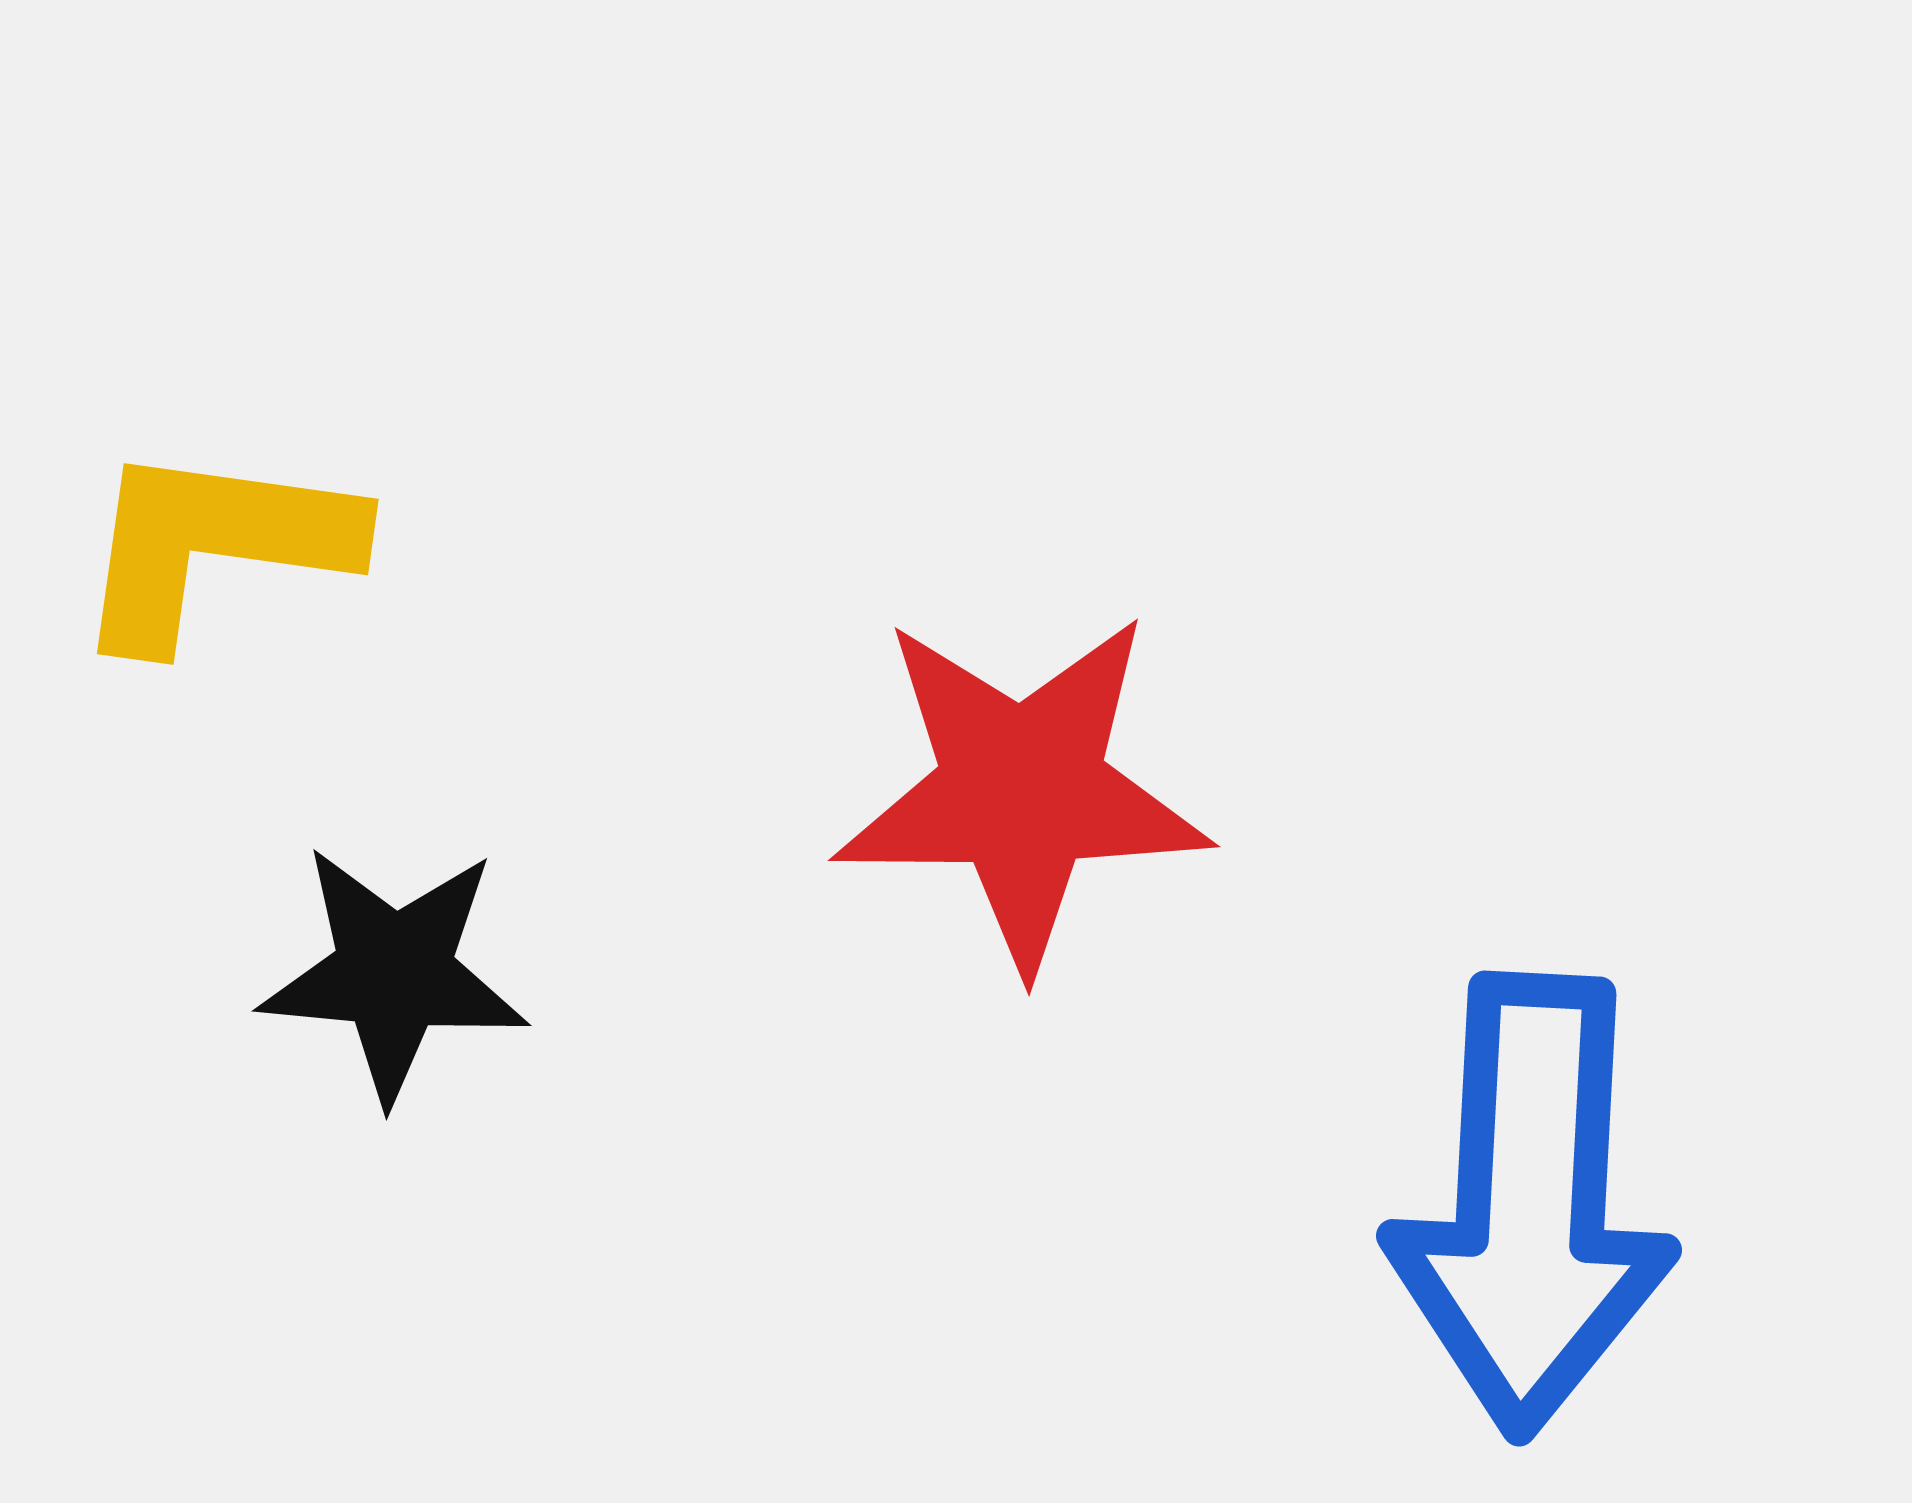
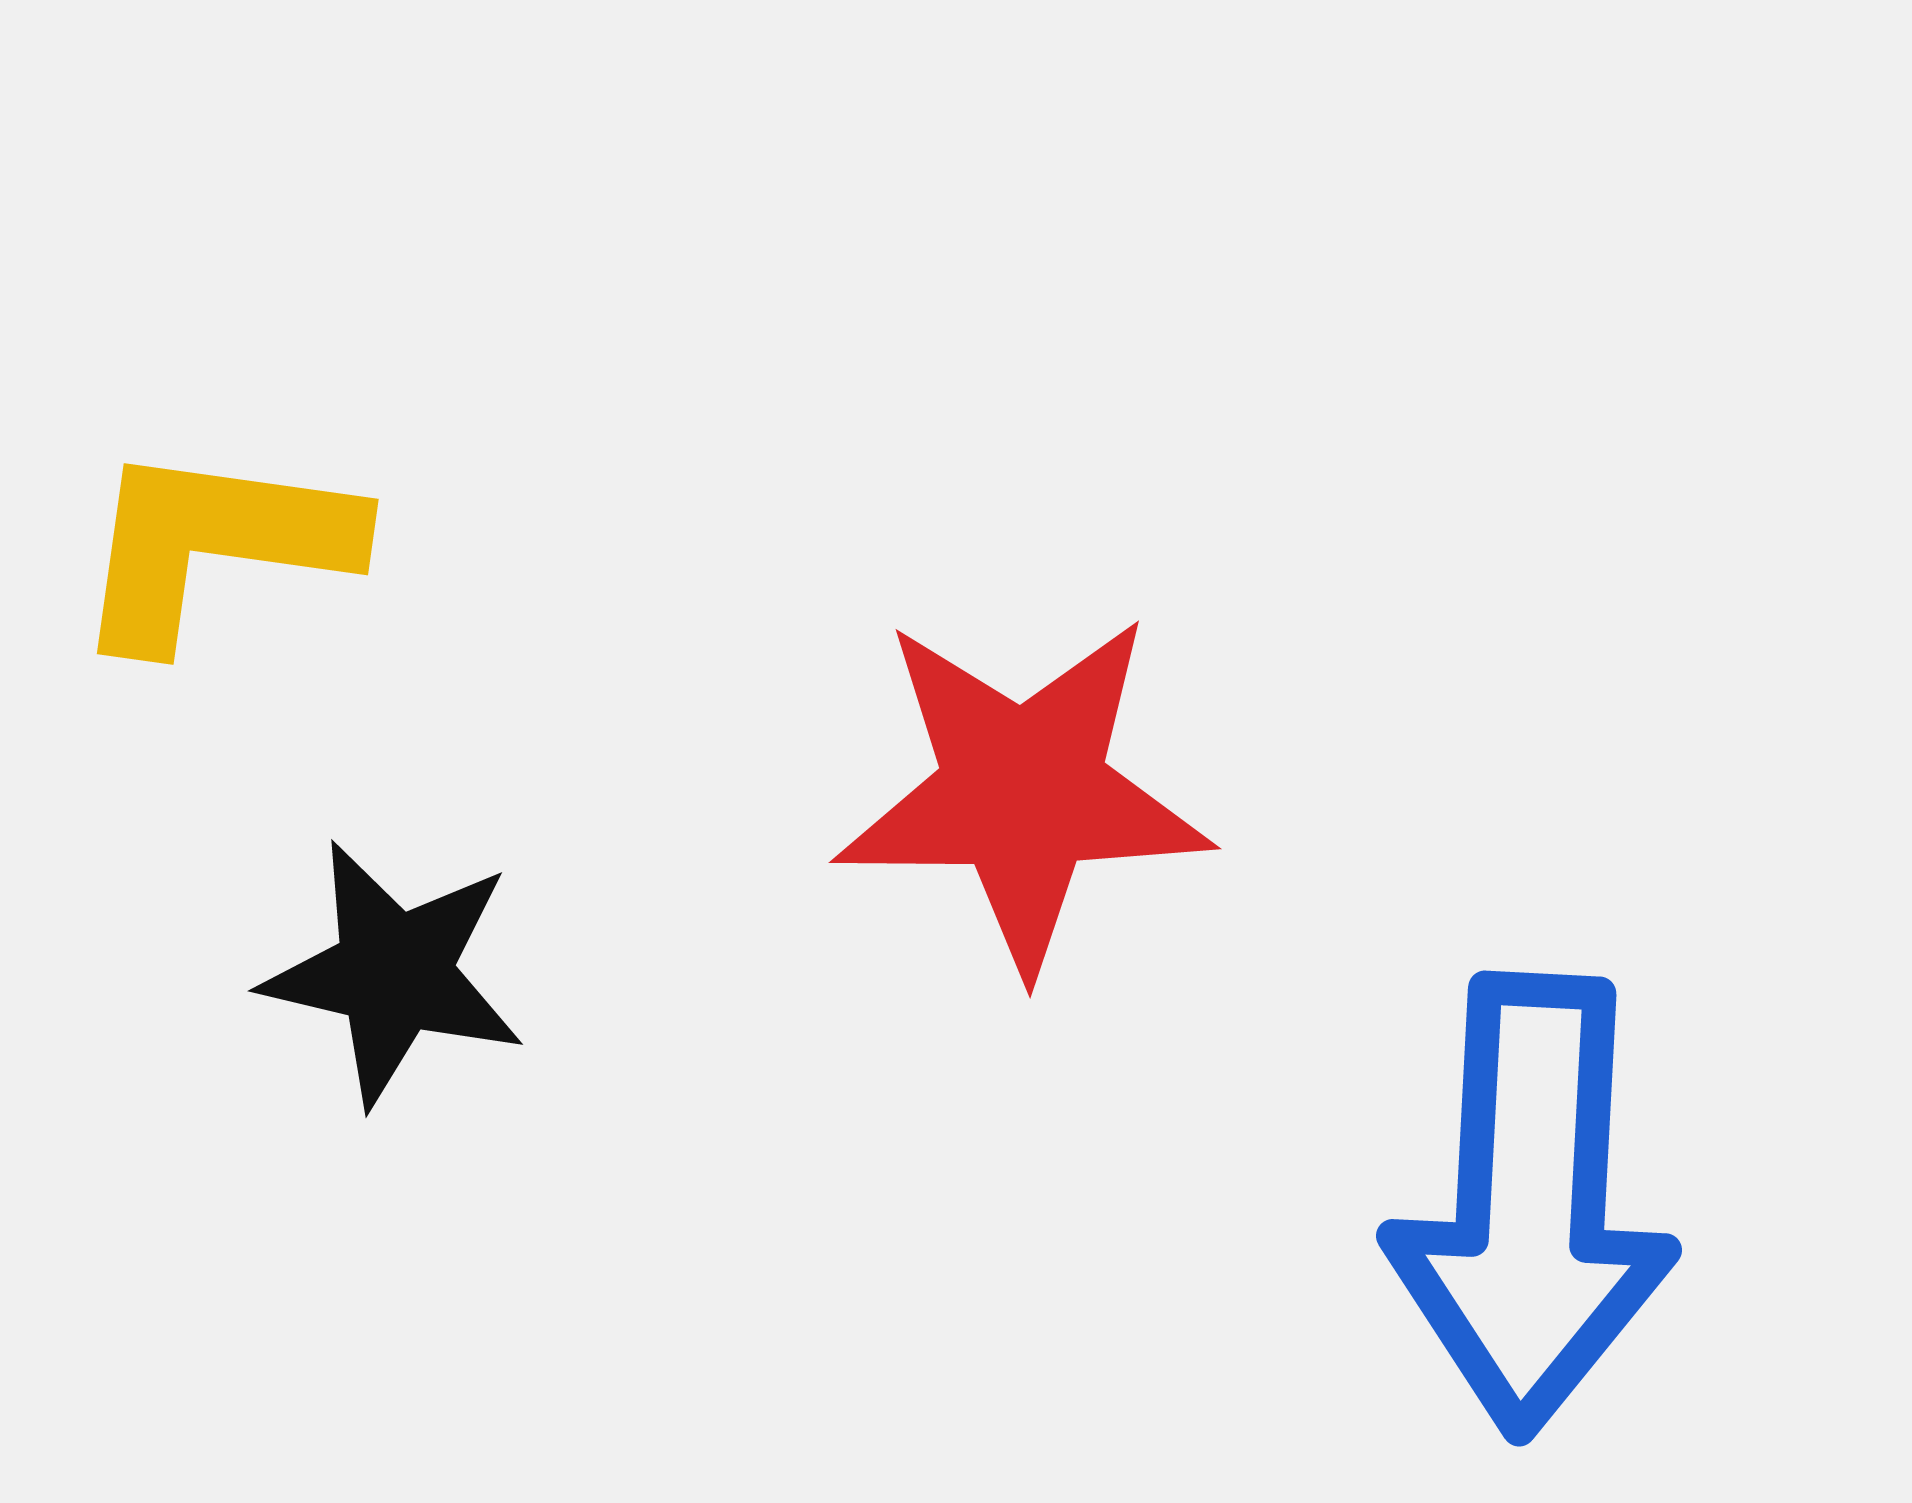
red star: moved 1 px right, 2 px down
black star: rotated 8 degrees clockwise
